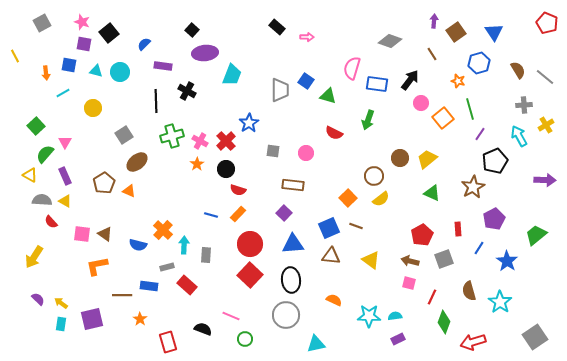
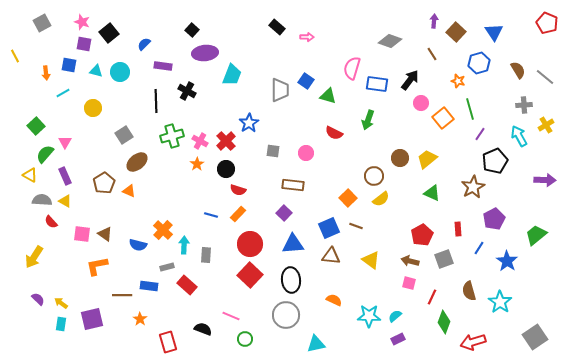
brown square at (456, 32): rotated 12 degrees counterclockwise
cyan semicircle at (395, 316): rotated 32 degrees counterclockwise
